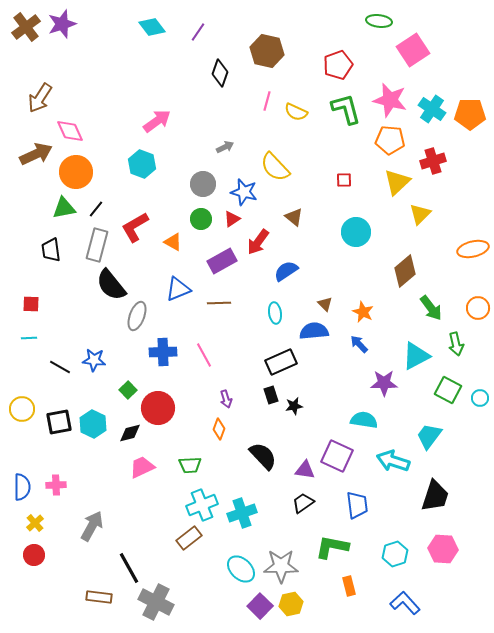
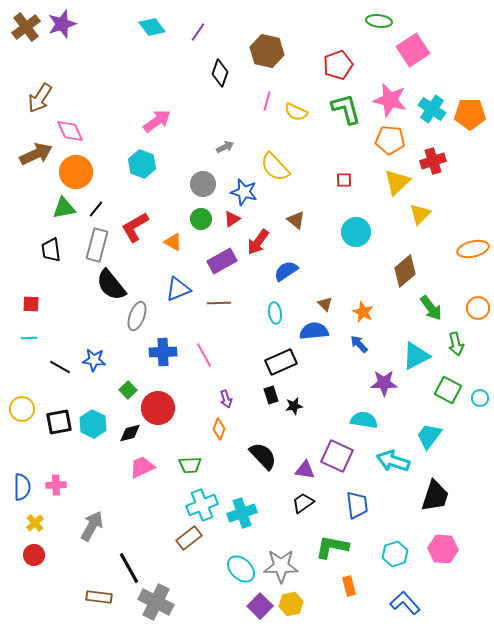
brown triangle at (294, 217): moved 2 px right, 3 px down
